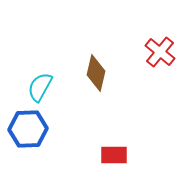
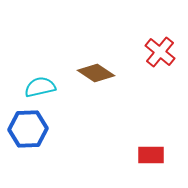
brown diamond: rotated 69 degrees counterclockwise
cyan semicircle: rotated 48 degrees clockwise
red rectangle: moved 37 px right
